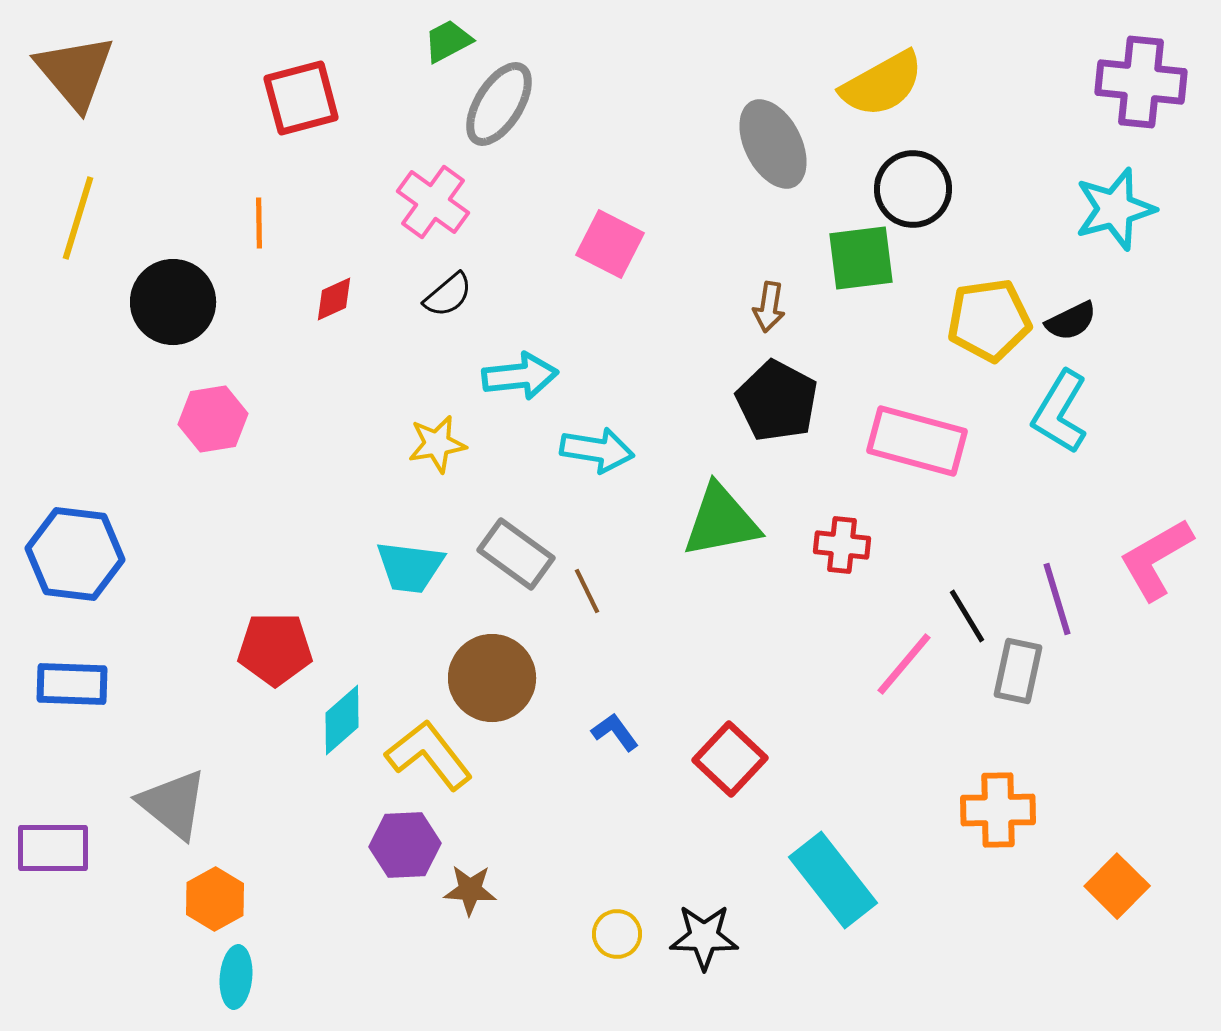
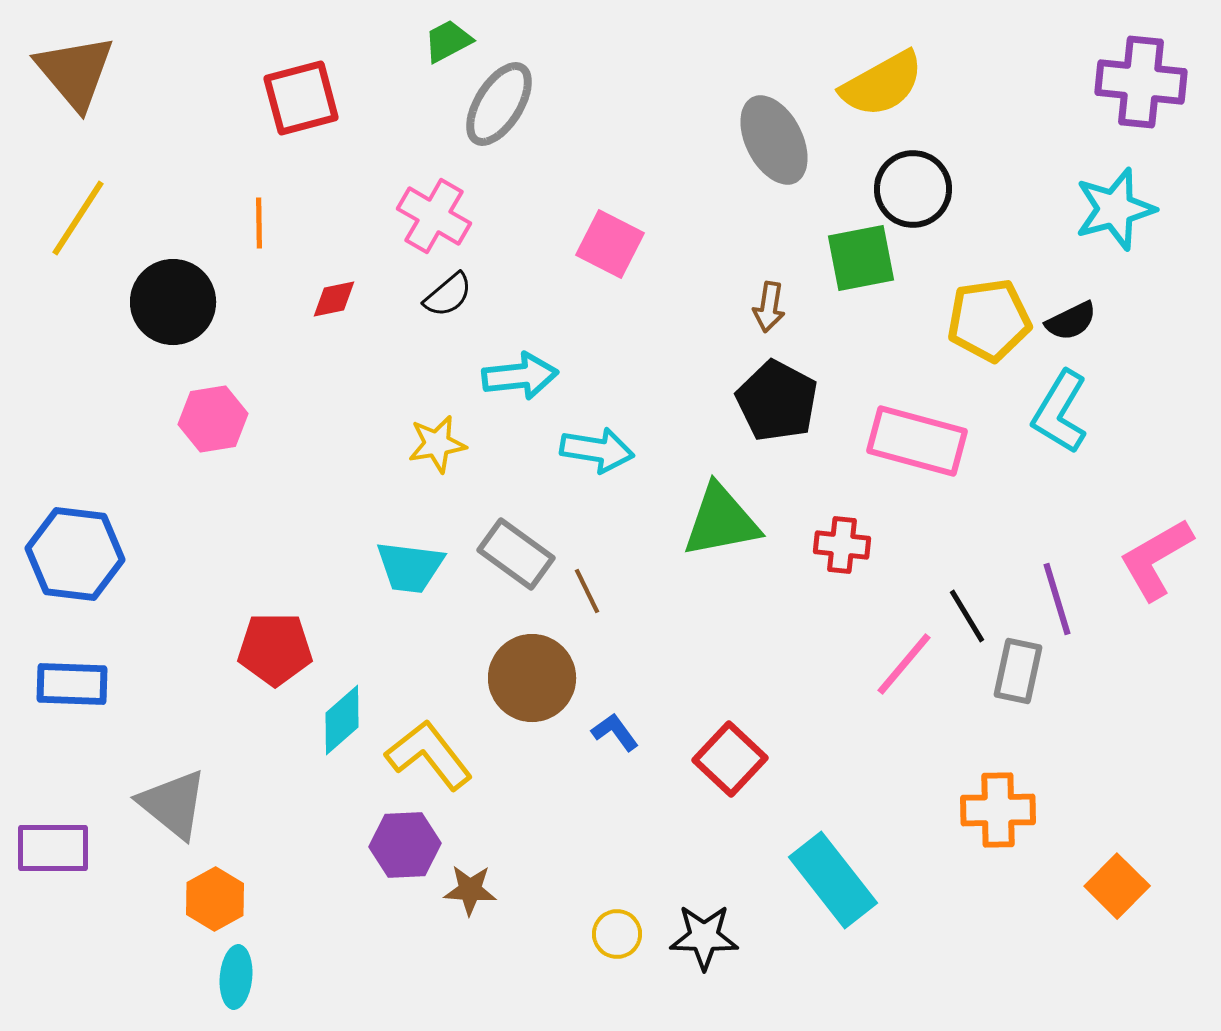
gray ellipse at (773, 144): moved 1 px right, 4 px up
pink cross at (433, 202): moved 1 px right, 14 px down; rotated 6 degrees counterclockwise
yellow line at (78, 218): rotated 16 degrees clockwise
green square at (861, 258): rotated 4 degrees counterclockwise
red diamond at (334, 299): rotated 12 degrees clockwise
brown circle at (492, 678): moved 40 px right
